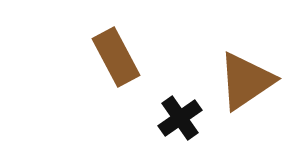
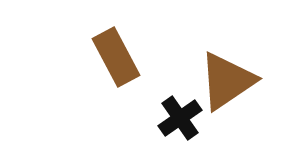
brown triangle: moved 19 px left
